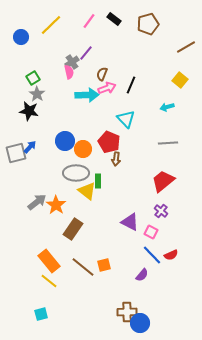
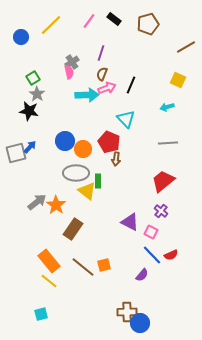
purple line at (86, 53): moved 15 px right; rotated 21 degrees counterclockwise
yellow square at (180, 80): moved 2 px left; rotated 14 degrees counterclockwise
